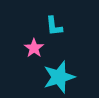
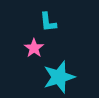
cyan L-shape: moved 6 px left, 4 px up
